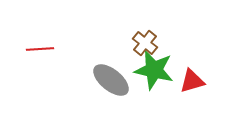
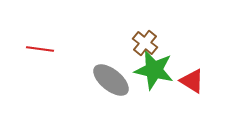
red line: rotated 12 degrees clockwise
red triangle: rotated 48 degrees clockwise
